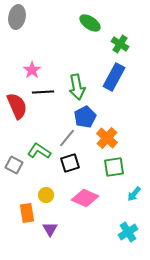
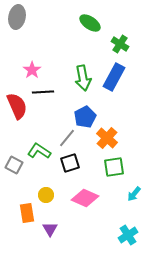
green arrow: moved 6 px right, 9 px up
cyan cross: moved 3 px down
